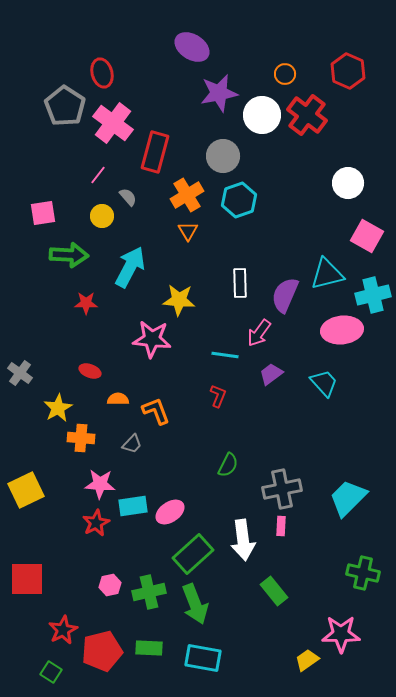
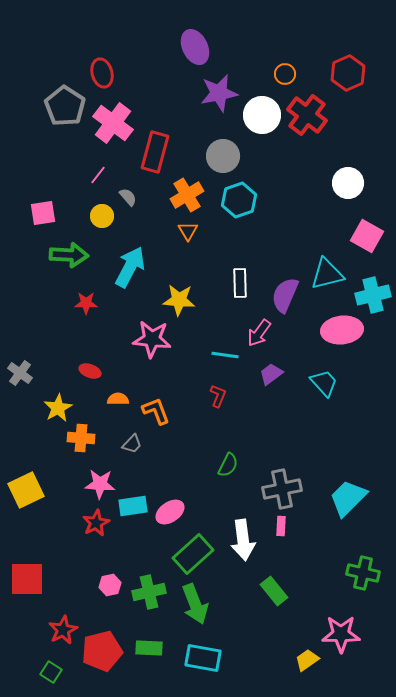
purple ellipse at (192, 47): moved 3 px right; rotated 32 degrees clockwise
red hexagon at (348, 71): moved 2 px down; rotated 12 degrees clockwise
